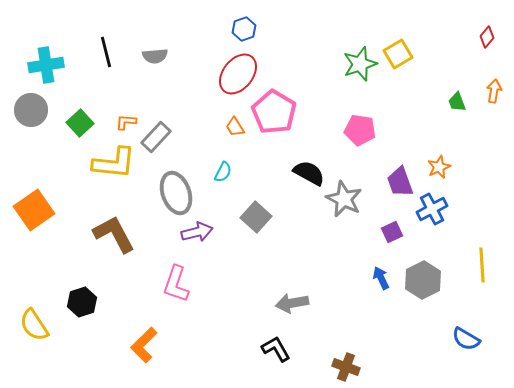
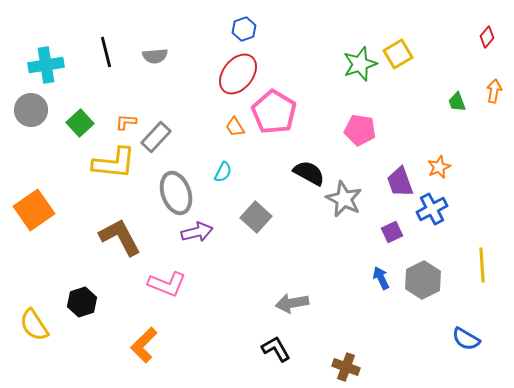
brown L-shape at (114, 234): moved 6 px right, 3 px down
pink L-shape at (176, 284): moved 9 px left; rotated 87 degrees counterclockwise
